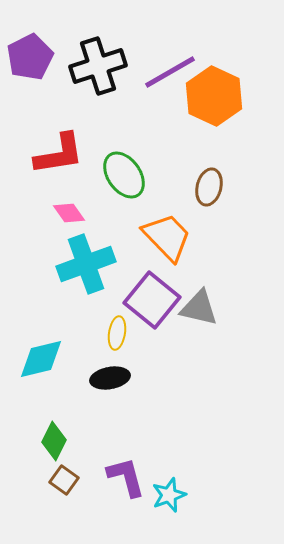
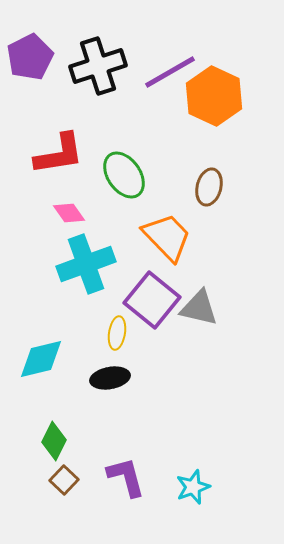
brown square: rotated 8 degrees clockwise
cyan star: moved 24 px right, 8 px up
